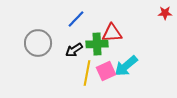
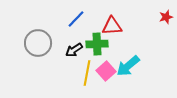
red star: moved 1 px right, 4 px down; rotated 16 degrees counterclockwise
red triangle: moved 7 px up
cyan arrow: moved 2 px right
pink square: rotated 18 degrees counterclockwise
